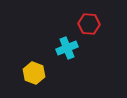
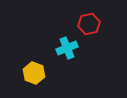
red hexagon: rotated 15 degrees counterclockwise
